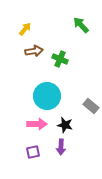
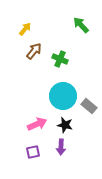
brown arrow: rotated 42 degrees counterclockwise
cyan circle: moved 16 px right
gray rectangle: moved 2 px left
pink arrow: rotated 24 degrees counterclockwise
